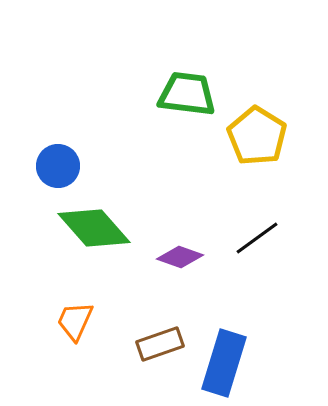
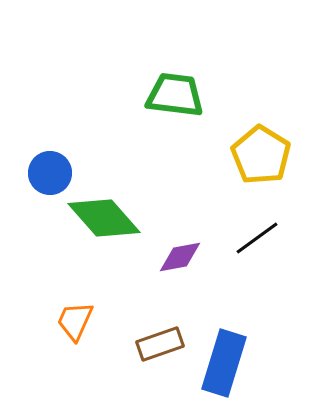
green trapezoid: moved 12 px left, 1 px down
yellow pentagon: moved 4 px right, 19 px down
blue circle: moved 8 px left, 7 px down
green diamond: moved 10 px right, 10 px up
purple diamond: rotated 30 degrees counterclockwise
